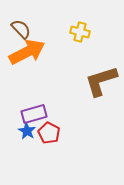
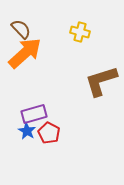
orange arrow: moved 2 px left, 1 px down; rotated 15 degrees counterclockwise
